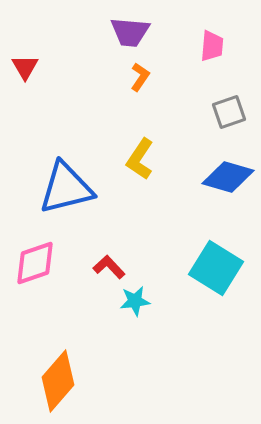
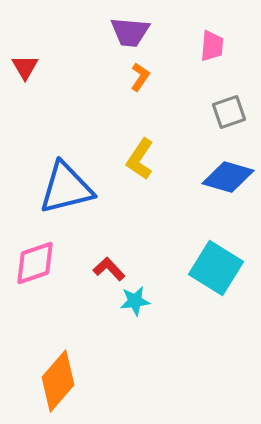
red L-shape: moved 2 px down
